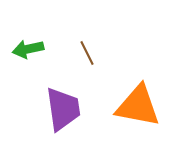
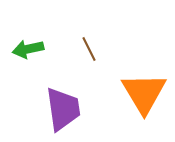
brown line: moved 2 px right, 4 px up
orange triangle: moved 6 px right, 13 px up; rotated 48 degrees clockwise
